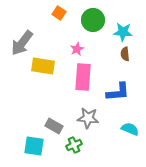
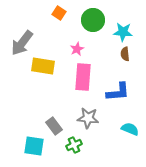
gray rectangle: rotated 24 degrees clockwise
